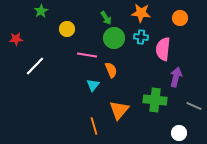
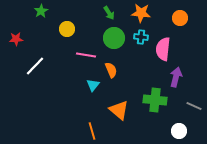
green arrow: moved 3 px right, 5 px up
pink line: moved 1 px left
orange triangle: rotated 30 degrees counterclockwise
orange line: moved 2 px left, 5 px down
white circle: moved 2 px up
